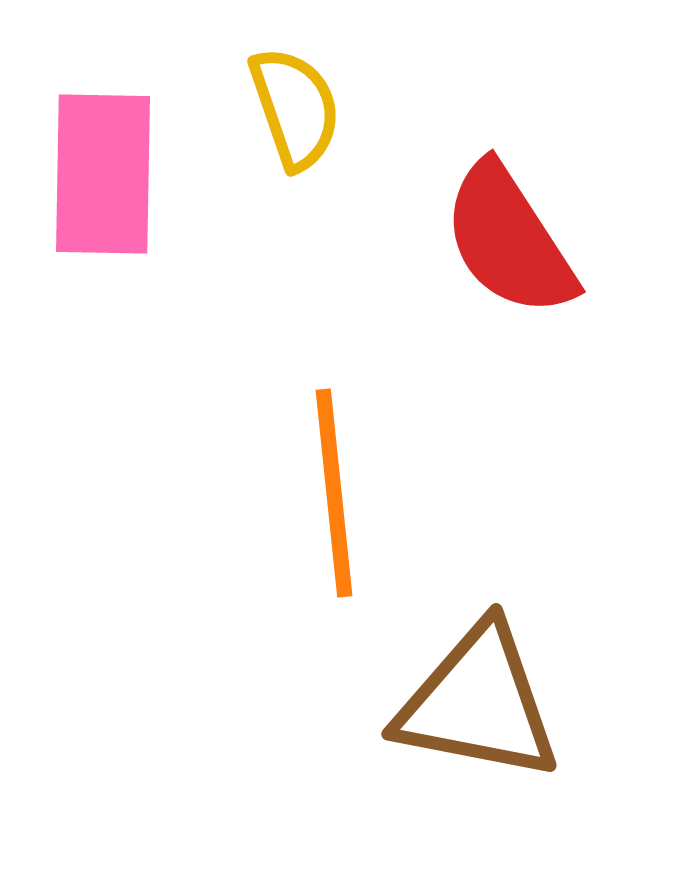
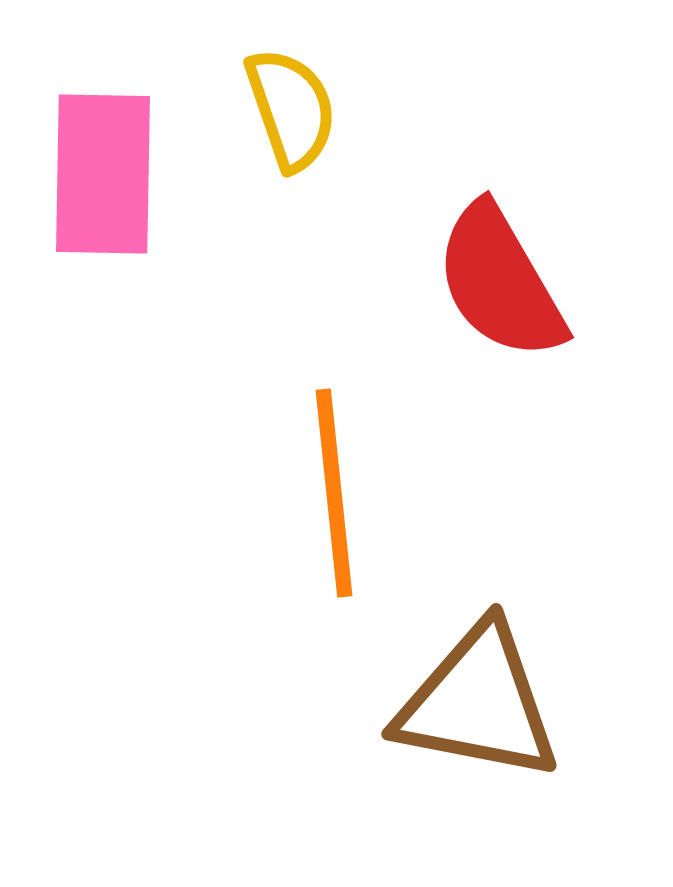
yellow semicircle: moved 4 px left, 1 px down
red semicircle: moved 9 px left, 42 px down; rotated 3 degrees clockwise
